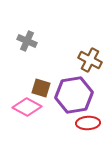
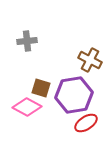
gray cross: rotated 30 degrees counterclockwise
red ellipse: moved 2 px left; rotated 30 degrees counterclockwise
